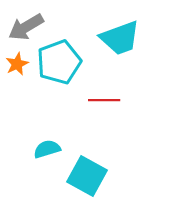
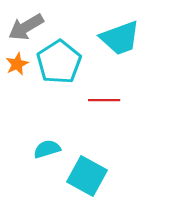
cyan pentagon: rotated 12 degrees counterclockwise
